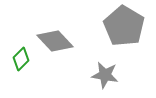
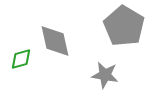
gray diamond: rotated 30 degrees clockwise
green diamond: rotated 30 degrees clockwise
